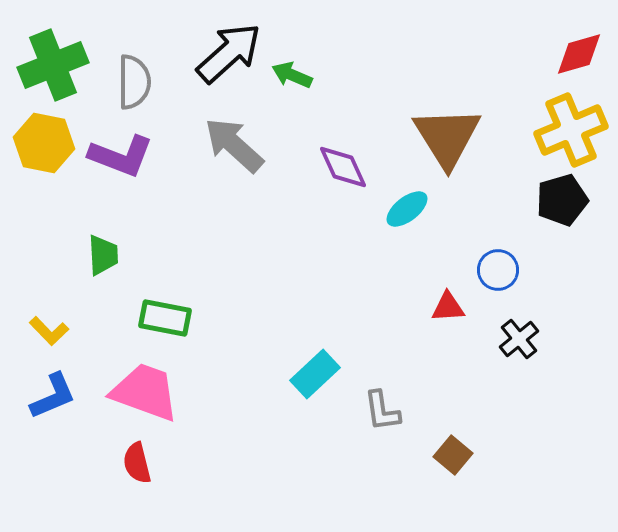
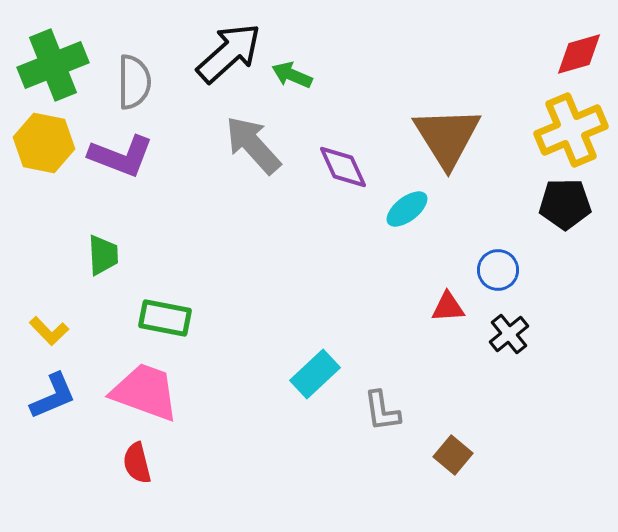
gray arrow: moved 19 px right; rotated 6 degrees clockwise
black pentagon: moved 3 px right, 4 px down; rotated 15 degrees clockwise
black cross: moved 10 px left, 5 px up
